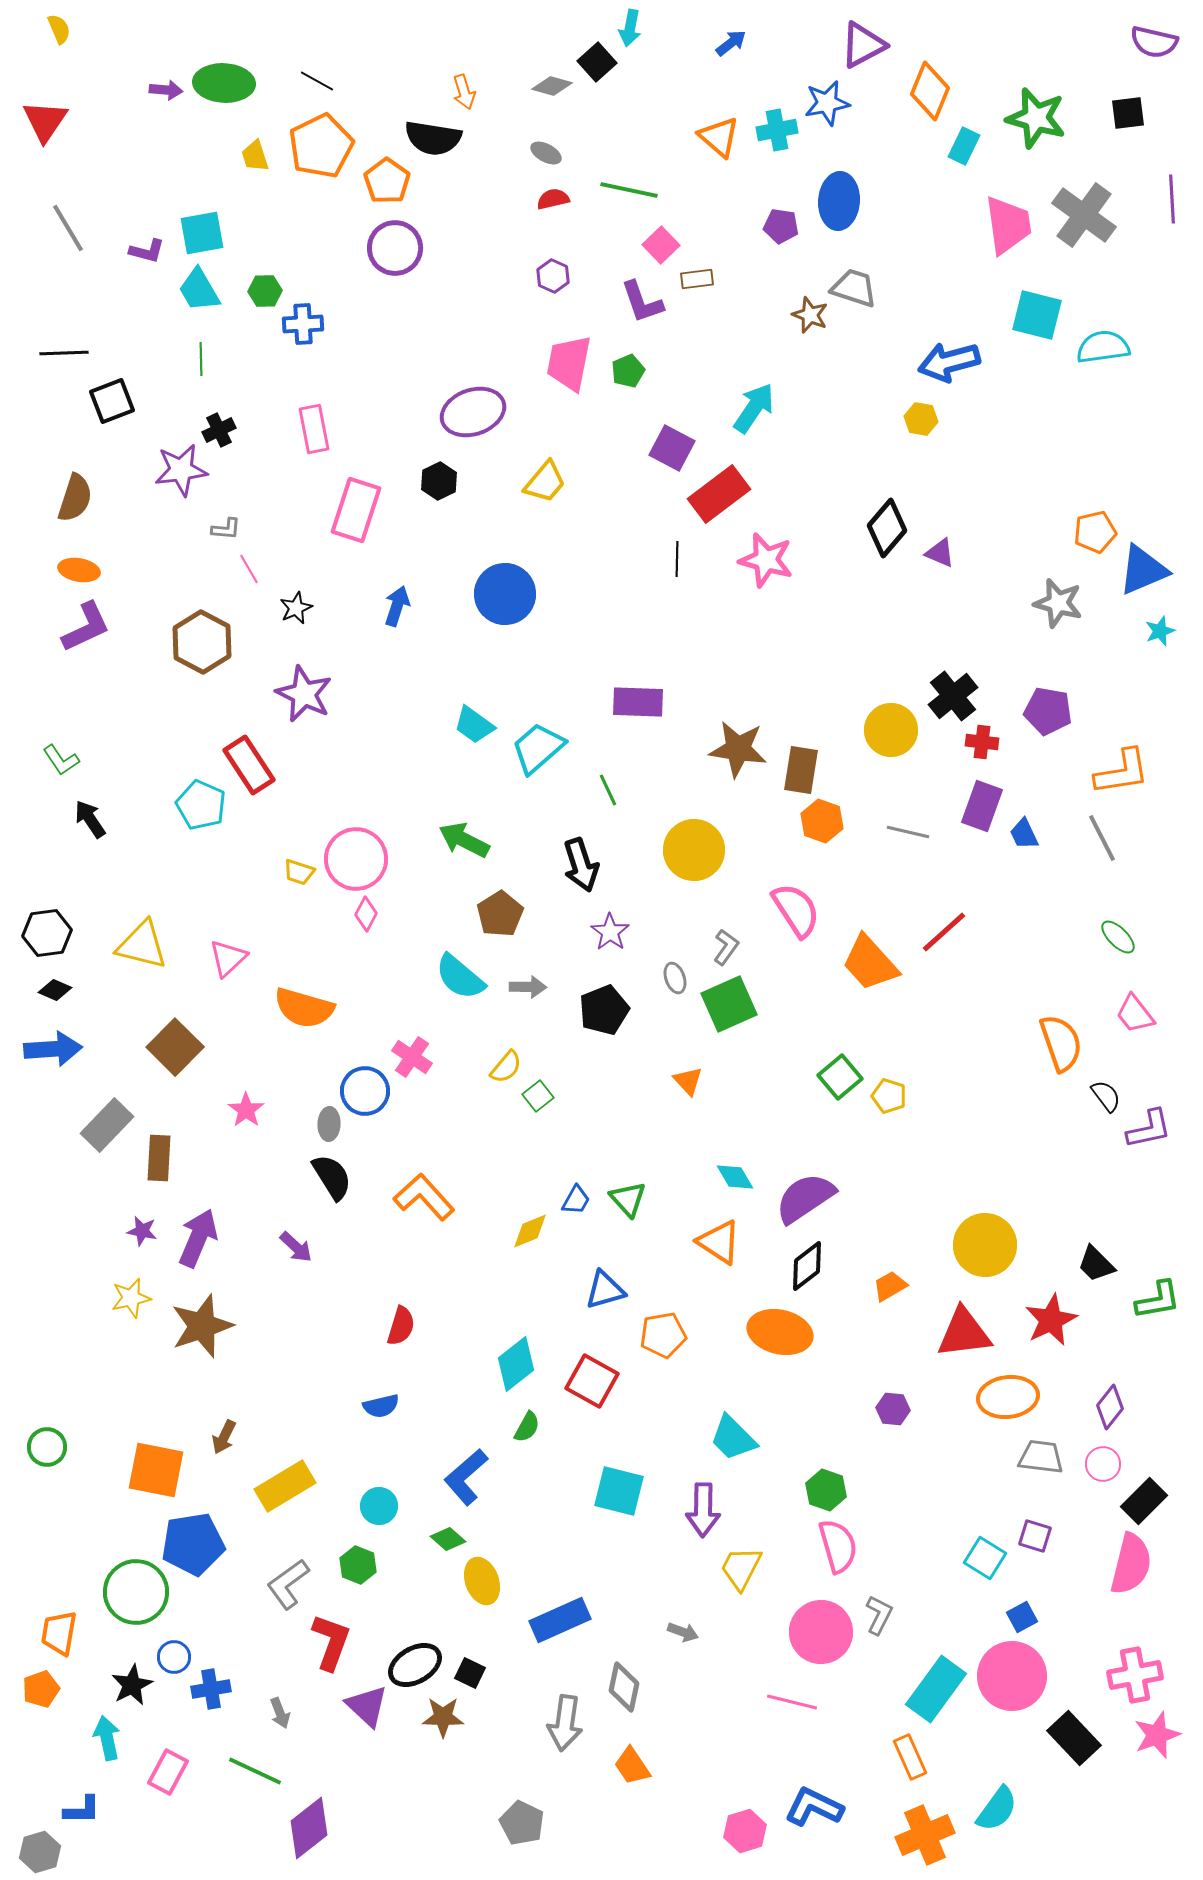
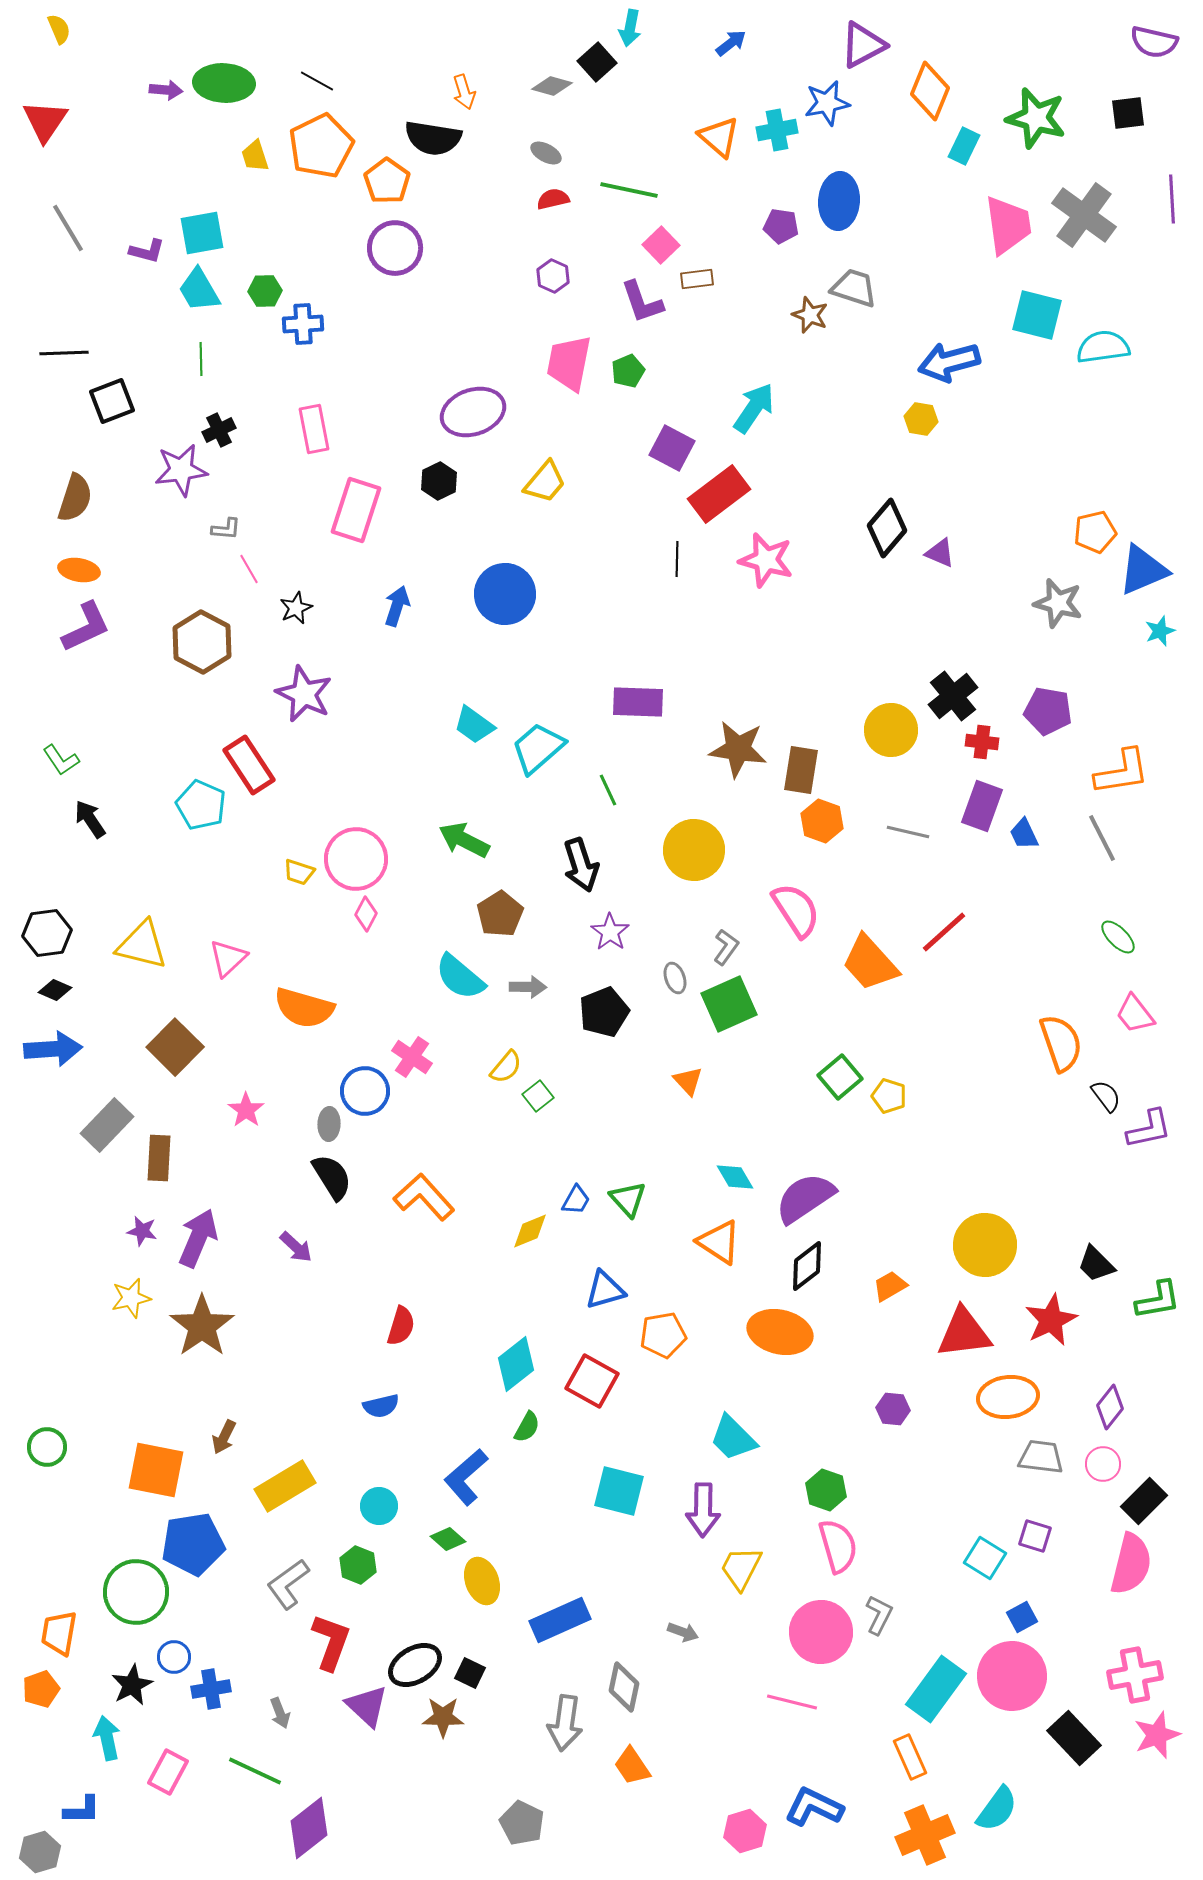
black pentagon at (604, 1010): moved 2 px down
brown star at (202, 1326): rotated 16 degrees counterclockwise
